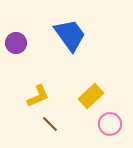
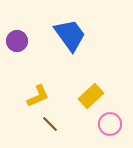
purple circle: moved 1 px right, 2 px up
